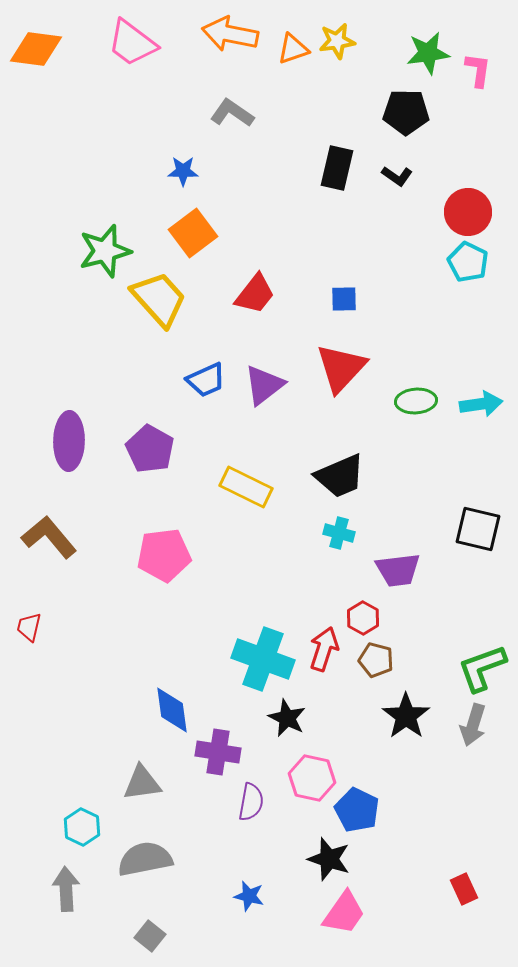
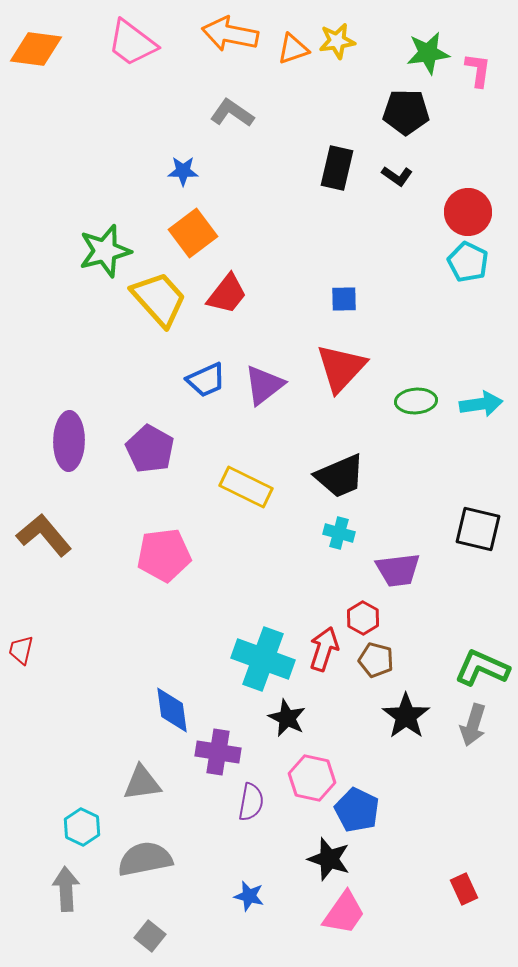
red trapezoid at (255, 294): moved 28 px left
brown L-shape at (49, 537): moved 5 px left, 2 px up
red trapezoid at (29, 627): moved 8 px left, 23 px down
green L-shape at (482, 668): rotated 44 degrees clockwise
